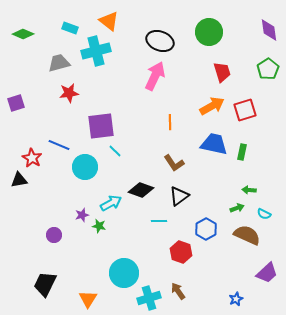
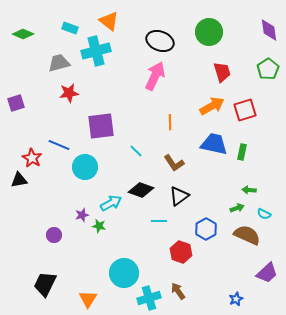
cyan line at (115, 151): moved 21 px right
